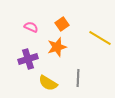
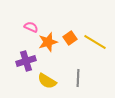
orange square: moved 8 px right, 14 px down
yellow line: moved 5 px left, 4 px down
orange star: moved 9 px left, 5 px up
purple cross: moved 2 px left, 2 px down
yellow semicircle: moved 1 px left, 2 px up
